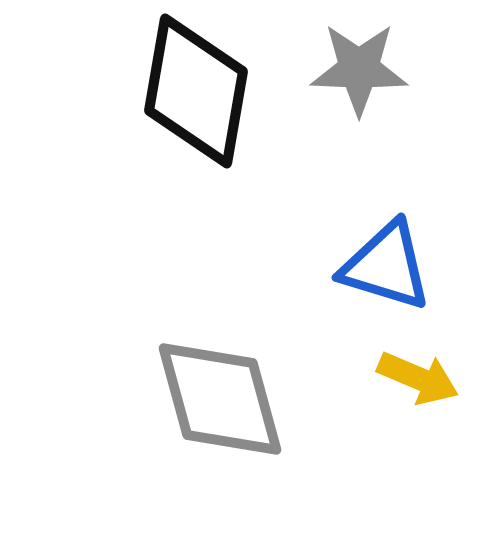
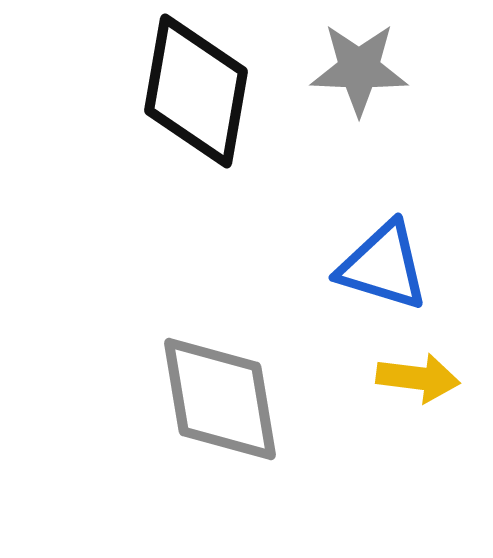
blue triangle: moved 3 px left
yellow arrow: rotated 16 degrees counterclockwise
gray diamond: rotated 6 degrees clockwise
